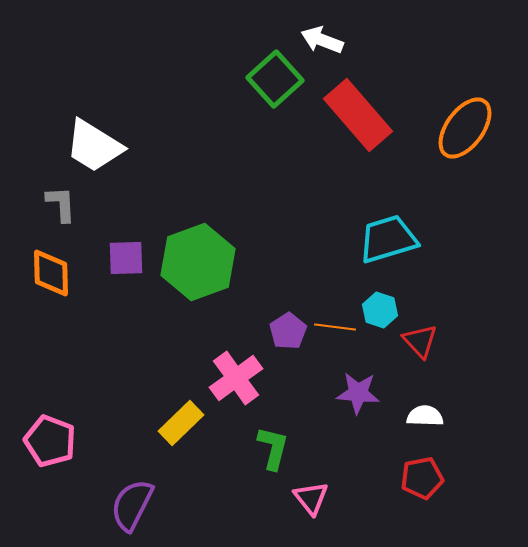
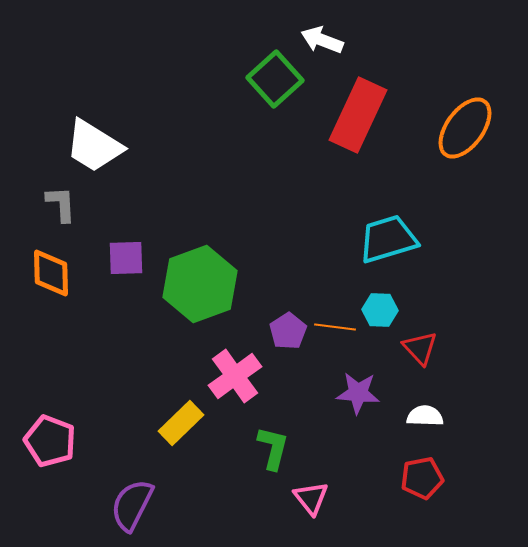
red rectangle: rotated 66 degrees clockwise
green hexagon: moved 2 px right, 22 px down
cyan hexagon: rotated 16 degrees counterclockwise
red triangle: moved 7 px down
pink cross: moved 1 px left, 2 px up
